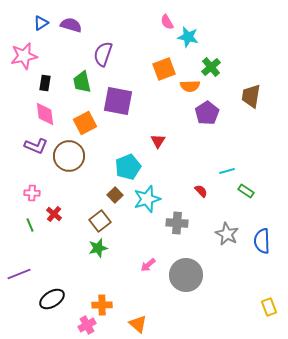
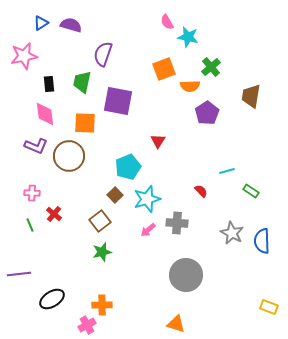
green trapezoid at (82, 82): rotated 25 degrees clockwise
black rectangle at (45, 83): moved 4 px right, 1 px down; rotated 14 degrees counterclockwise
orange square at (85, 123): rotated 30 degrees clockwise
green rectangle at (246, 191): moved 5 px right
gray star at (227, 234): moved 5 px right, 1 px up
green star at (98, 248): moved 4 px right, 4 px down
pink arrow at (148, 265): moved 35 px up
purple line at (19, 274): rotated 15 degrees clockwise
yellow rectangle at (269, 307): rotated 48 degrees counterclockwise
orange triangle at (138, 324): moved 38 px right; rotated 24 degrees counterclockwise
